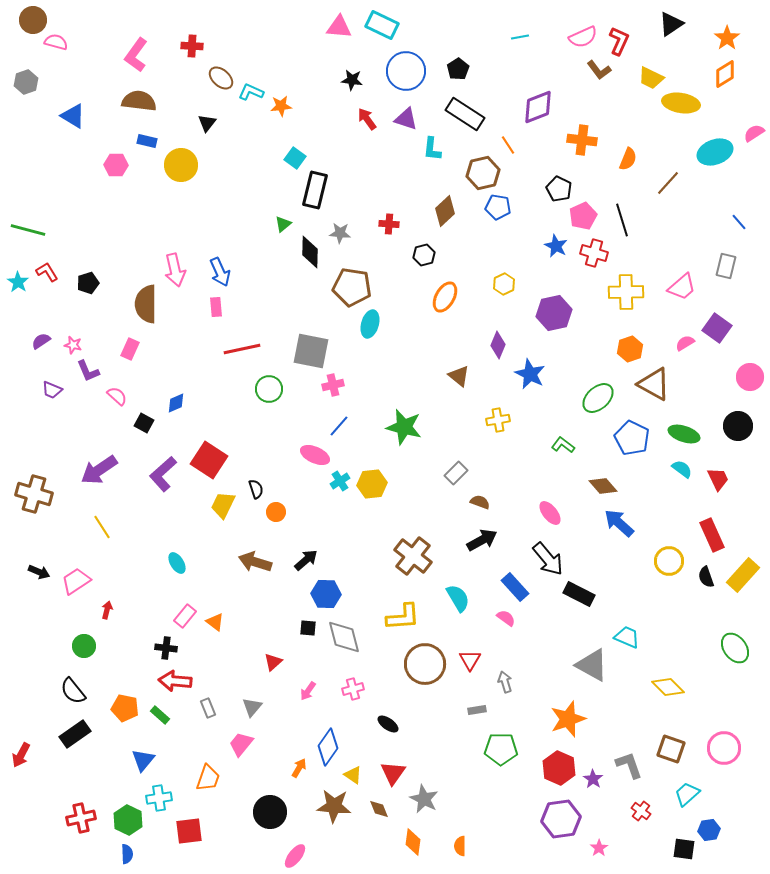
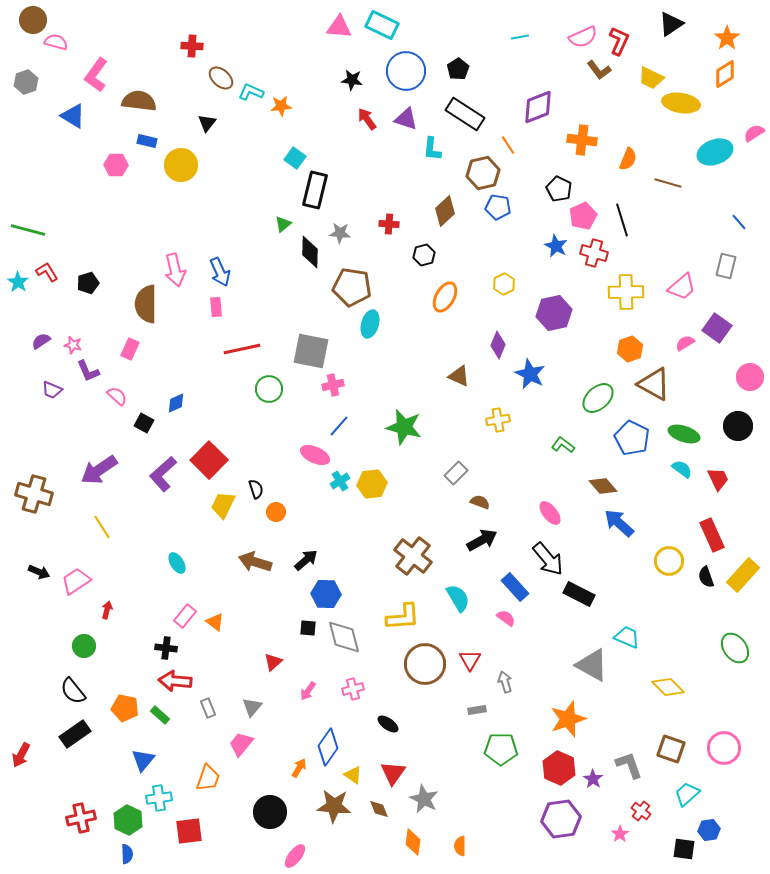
pink L-shape at (136, 55): moved 40 px left, 20 px down
brown line at (668, 183): rotated 64 degrees clockwise
brown triangle at (459, 376): rotated 15 degrees counterclockwise
red square at (209, 460): rotated 12 degrees clockwise
pink star at (599, 848): moved 21 px right, 14 px up
